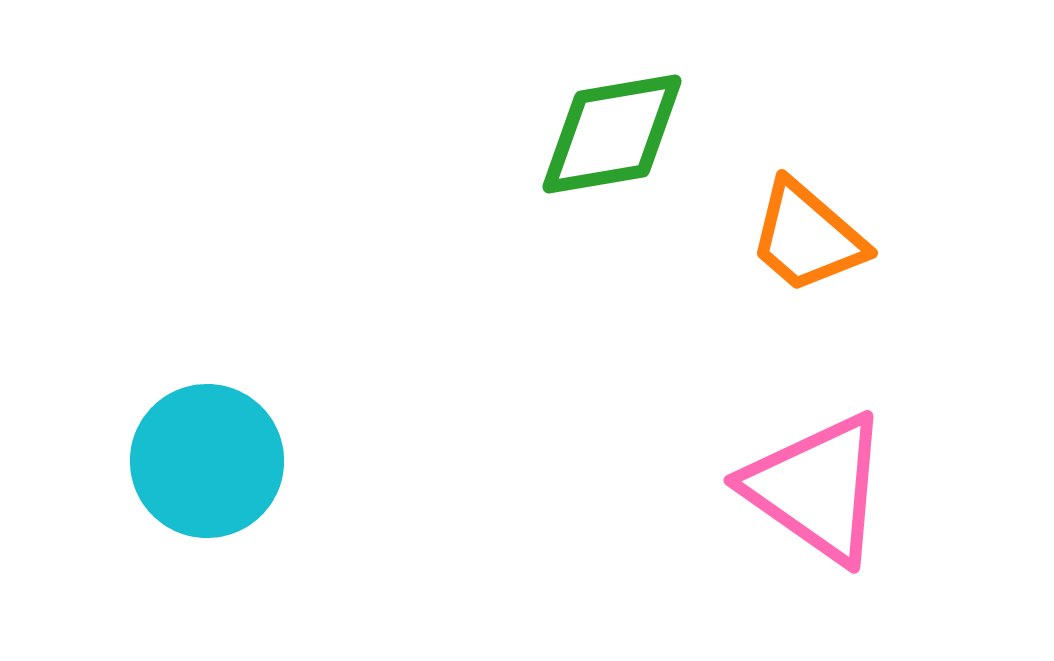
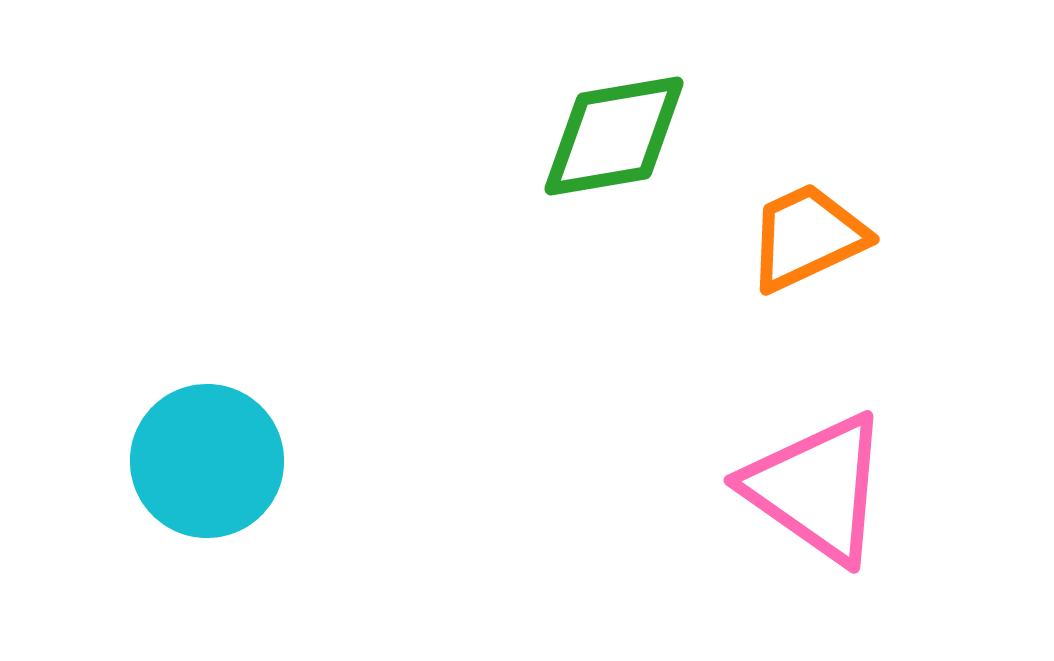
green diamond: moved 2 px right, 2 px down
orange trapezoid: rotated 114 degrees clockwise
